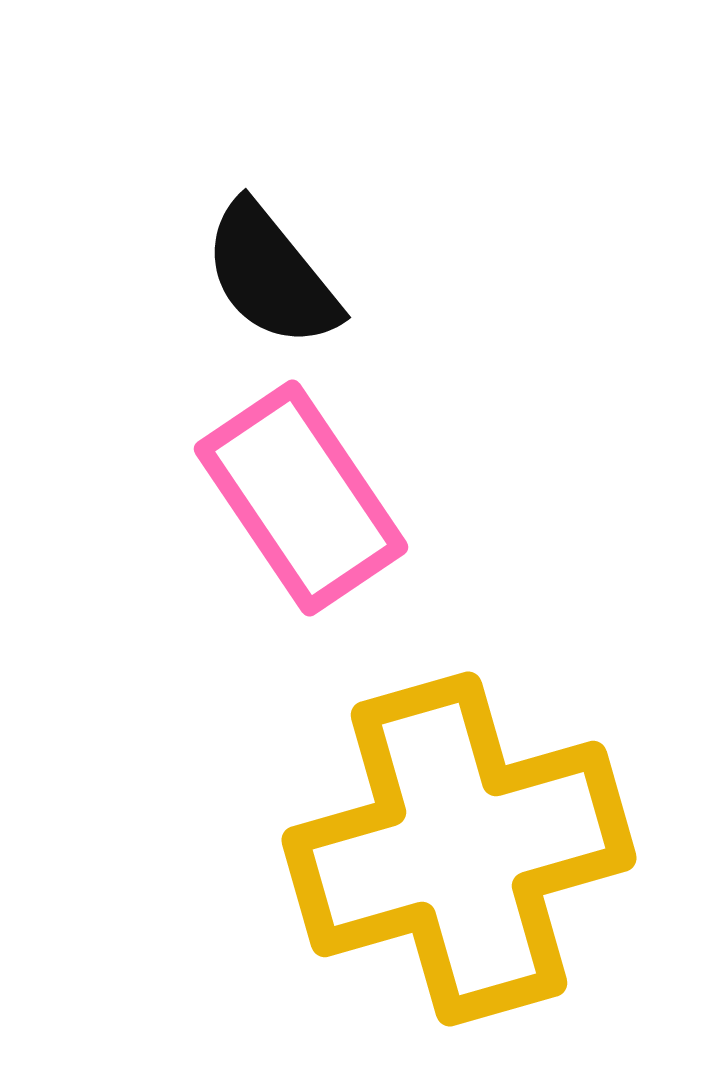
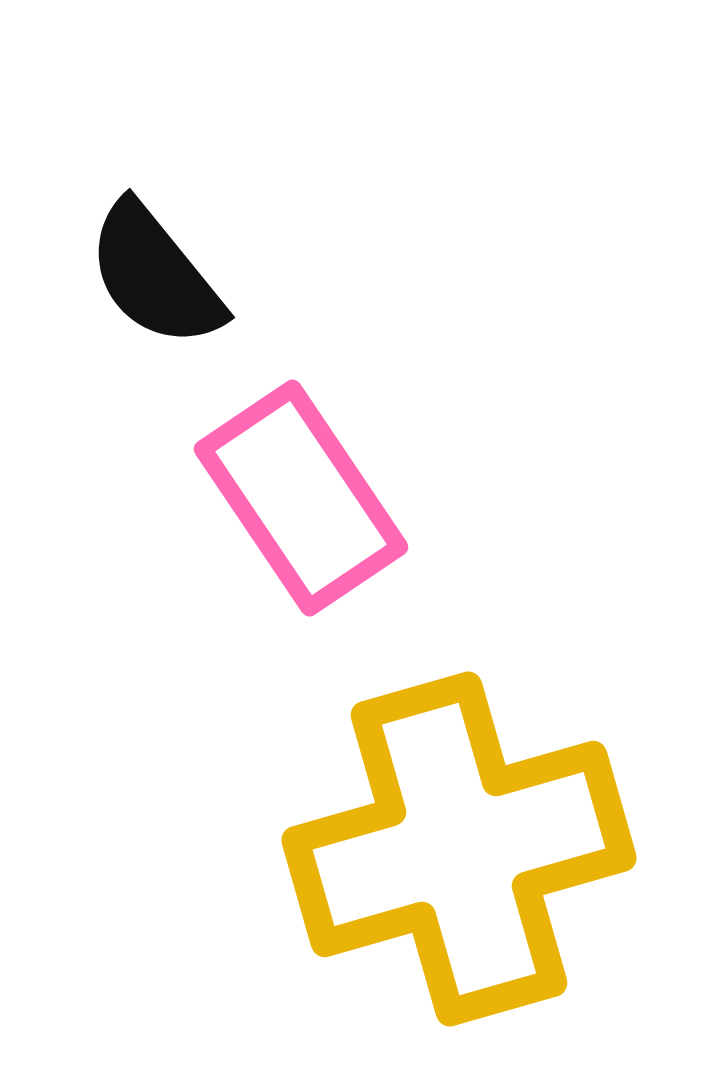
black semicircle: moved 116 px left
